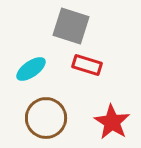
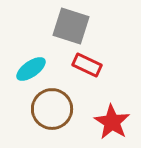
red rectangle: rotated 8 degrees clockwise
brown circle: moved 6 px right, 9 px up
